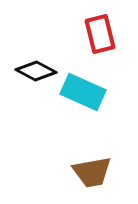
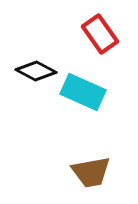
red rectangle: rotated 21 degrees counterclockwise
brown trapezoid: moved 1 px left
